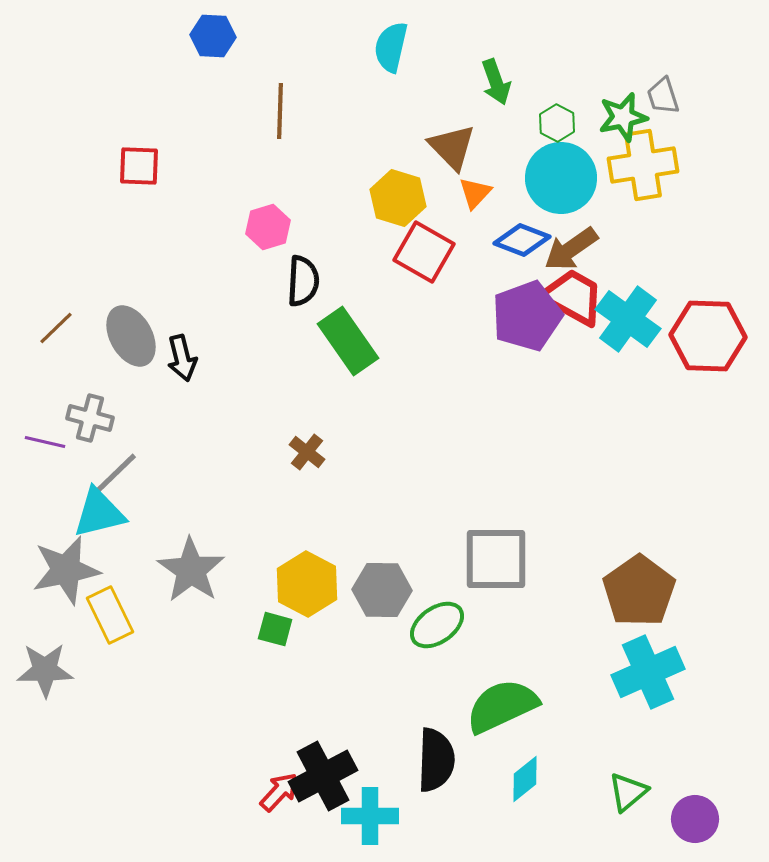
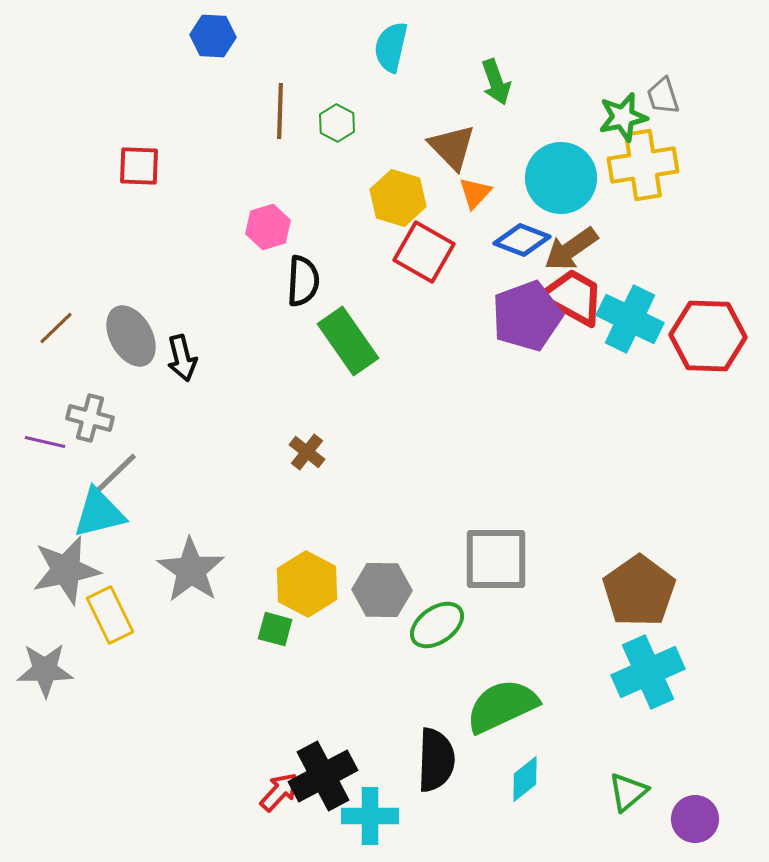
green hexagon at (557, 123): moved 220 px left
cyan cross at (628, 319): moved 2 px right; rotated 10 degrees counterclockwise
